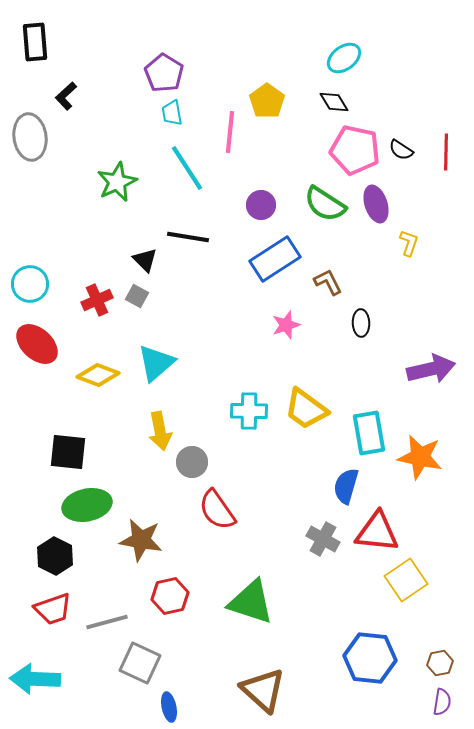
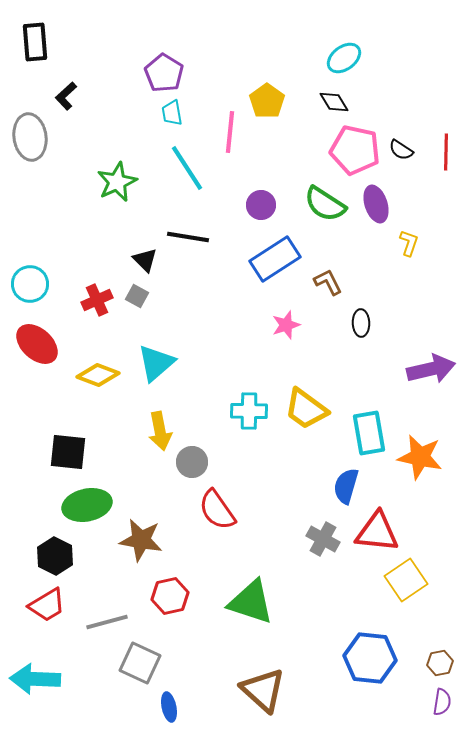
red trapezoid at (53, 609): moved 6 px left, 4 px up; rotated 12 degrees counterclockwise
